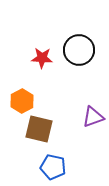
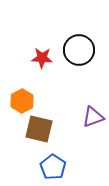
blue pentagon: rotated 20 degrees clockwise
